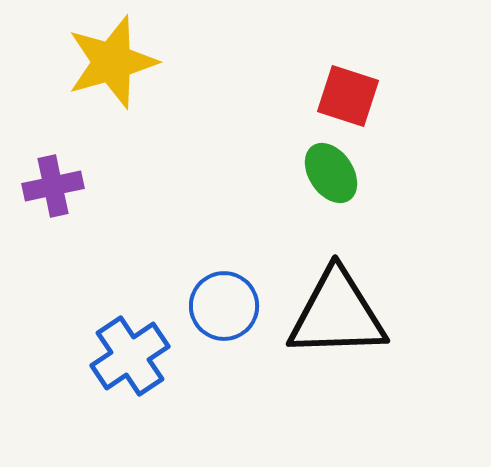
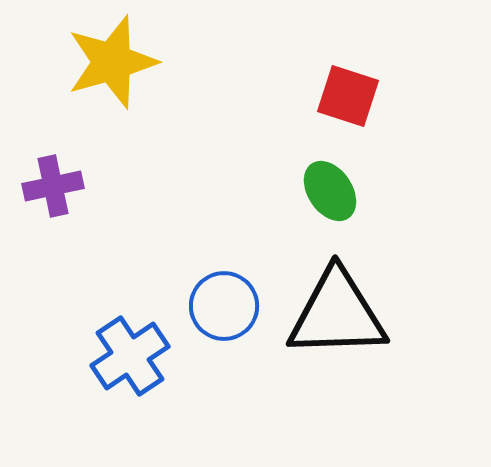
green ellipse: moved 1 px left, 18 px down
